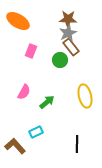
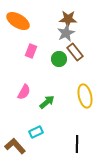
gray star: moved 2 px left
brown rectangle: moved 4 px right, 5 px down
green circle: moved 1 px left, 1 px up
